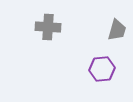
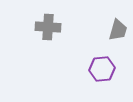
gray trapezoid: moved 1 px right
